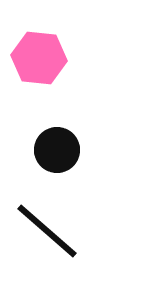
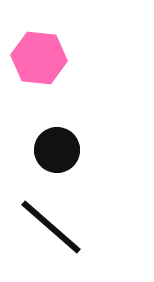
black line: moved 4 px right, 4 px up
